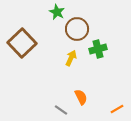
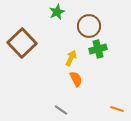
green star: rotated 21 degrees clockwise
brown circle: moved 12 px right, 3 px up
orange semicircle: moved 5 px left, 18 px up
orange line: rotated 48 degrees clockwise
